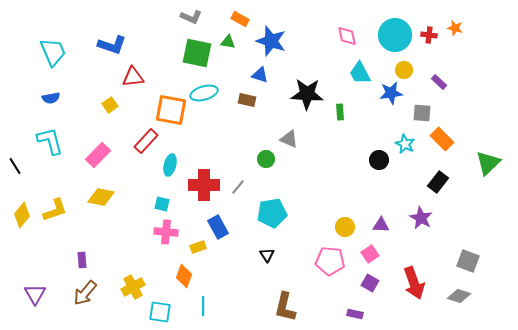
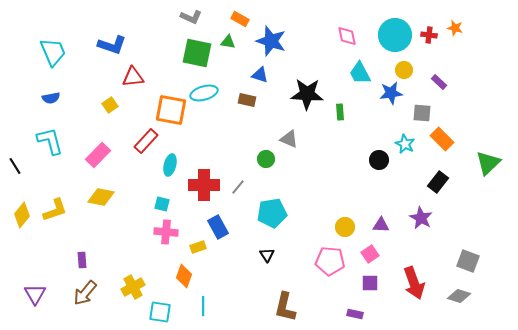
purple square at (370, 283): rotated 30 degrees counterclockwise
